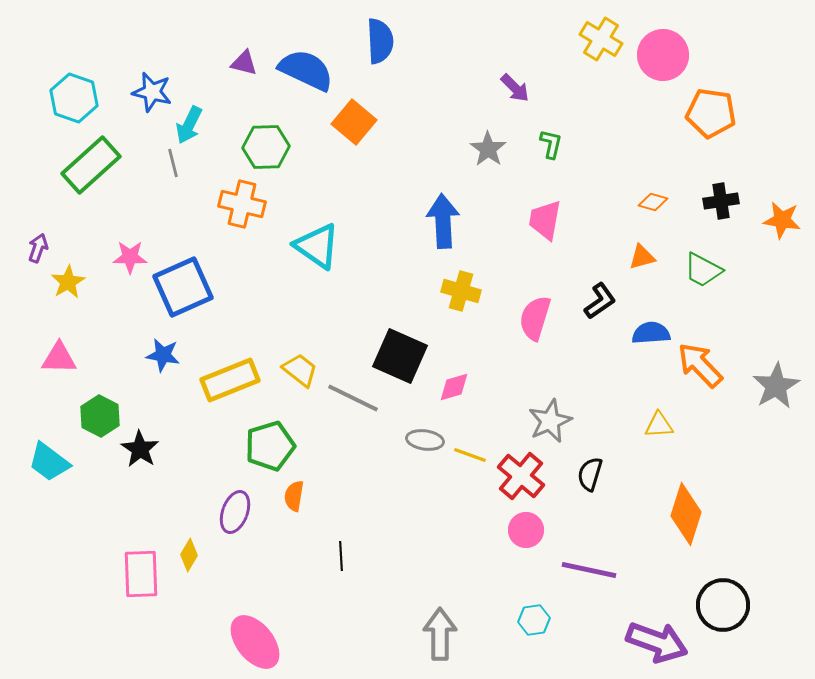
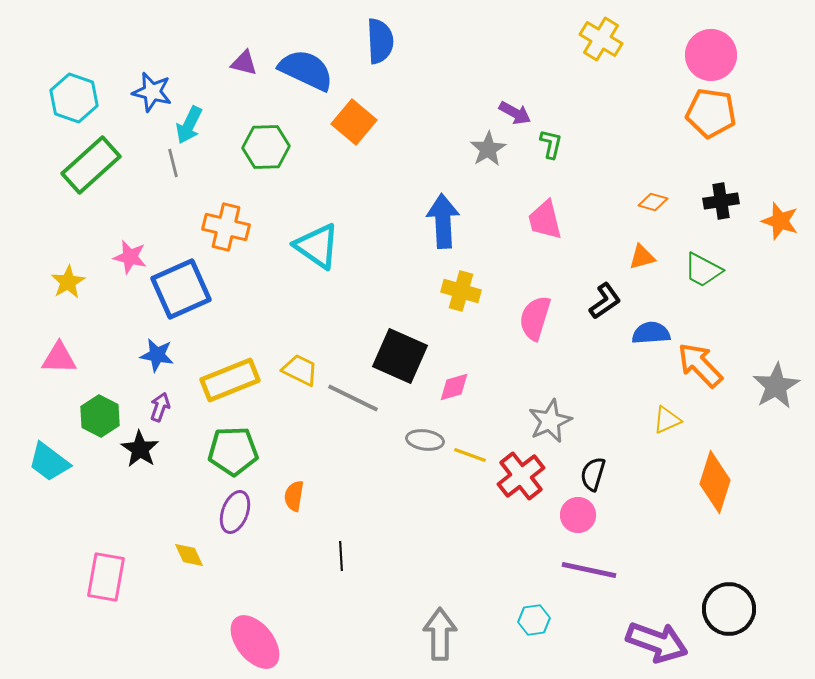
pink circle at (663, 55): moved 48 px right
purple arrow at (515, 88): moved 25 px down; rotated 16 degrees counterclockwise
gray star at (488, 149): rotated 6 degrees clockwise
orange cross at (242, 204): moved 16 px left, 23 px down
pink trapezoid at (545, 220): rotated 24 degrees counterclockwise
orange star at (782, 220): moved 2 px left, 1 px down; rotated 9 degrees clockwise
purple arrow at (38, 248): moved 122 px right, 159 px down
pink star at (130, 257): rotated 12 degrees clockwise
blue square at (183, 287): moved 2 px left, 2 px down
black L-shape at (600, 301): moved 5 px right
blue star at (163, 355): moved 6 px left
yellow trapezoid at (300, 370): rotated 12 degrees counterclockwise
yellow triangle at (659, 425): moved 8 px right, 5 px up; rotated 20 degrees counterclockwise
green pentagon at (270, 446): moved 37 px left, 5 px down; rotated 15 degrees clockwise
black semicircle at (590, 474): moved 3 px right
red cross at (521, 476): rotated 12 degrees clockwise
orange diamond at (686, 514): moved 29 px right, 32 px up
pink circle at (526, 530): moved 52 px right, 15 px up
yellow diamond at (189, 555): rotated 56 degrees counterclockwise
pink rectangle at (141, 574): moved 35 px left, 3 px down; rotated 12 degrees clockwise
black circle at (723, 605): moved 6 px right, 4 px down
